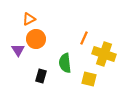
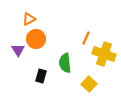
orange line: moved 2 px right
yellow square: moved 5 px down; rotated 28 degrees clockwise
